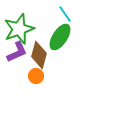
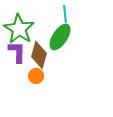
cyan line: rotated 30 degrees clockwise
green star: rotated 20 degrees counterclockwise
purple L-shape: rotated 65 degrees counterclockwise
